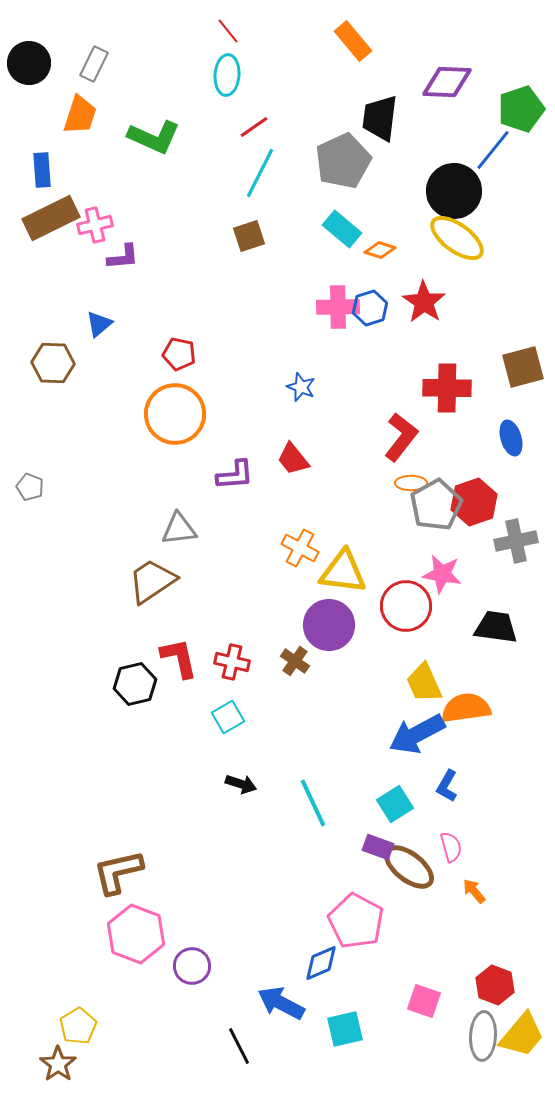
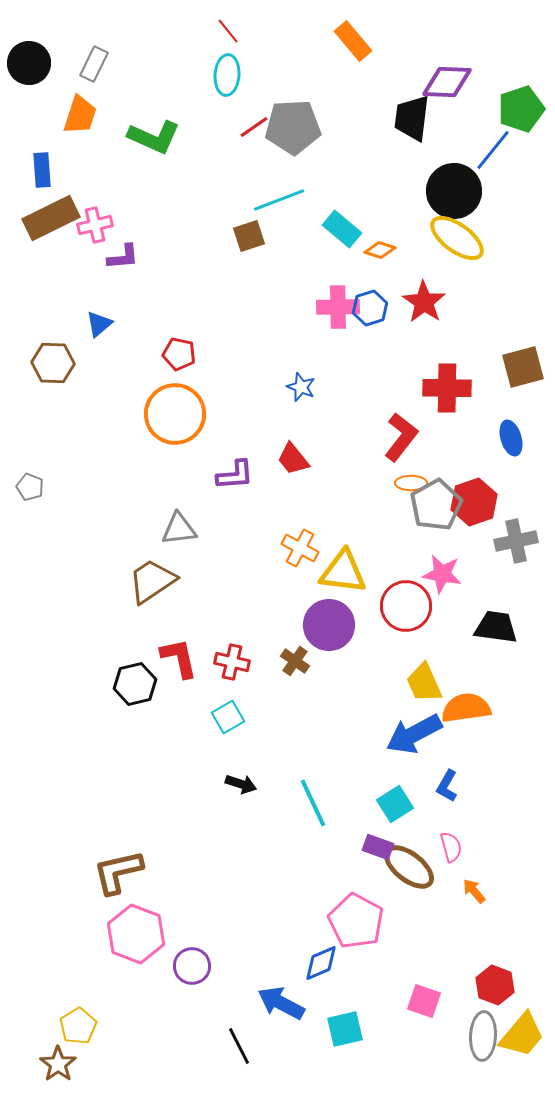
black trapezoid at (380, 118): moved 32 px right
gray pentagon at (343, 161): moved 50 px left, 34 px up; rotated 22 degrees clockwise
cyan line at (260, 173): moved 19 px right, 27 px down; rotated 42 degrees clockwise
blue arrow at (417, 734): moved 3 px left
